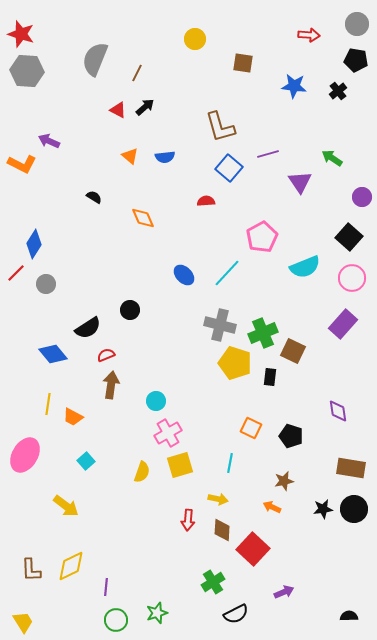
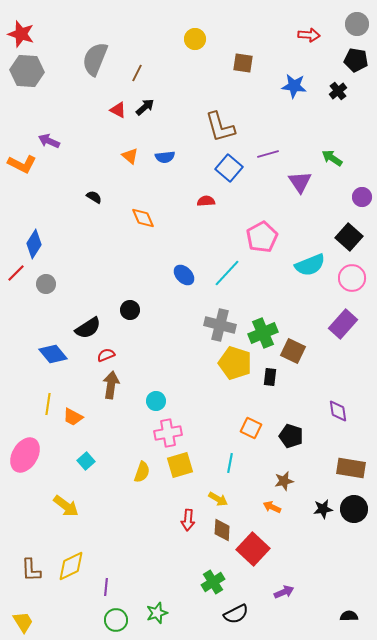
cyan semicircle at (305, 267): moved 5 px right, 2 px up
pink cross at (168, 433): rotated 20 degrees clockwise
yellow arrow at (218, 499): rotated 18 degrees clockwise
